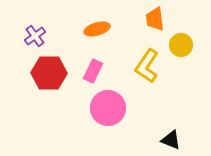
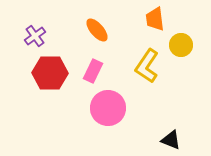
orange ellipse: moved 1 px down; rotated 65 degrees clockwise
red hexagon: moved 1 px right
